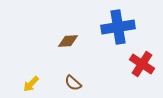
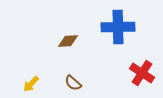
blue cross: rotated 8 degrees clockwise
red cross: moved 9 px down
